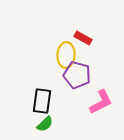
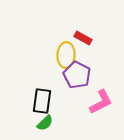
purple pentagon: rotated 12 degrees clockwise
green semicircle: moved 1 px up
